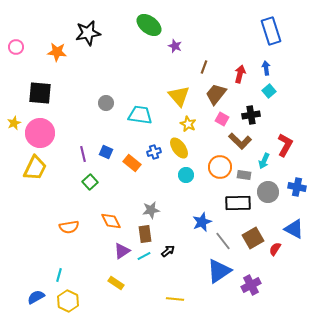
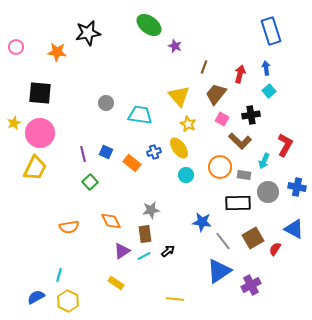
blue star at (202, 222): rotated 30 degrees clockwise
